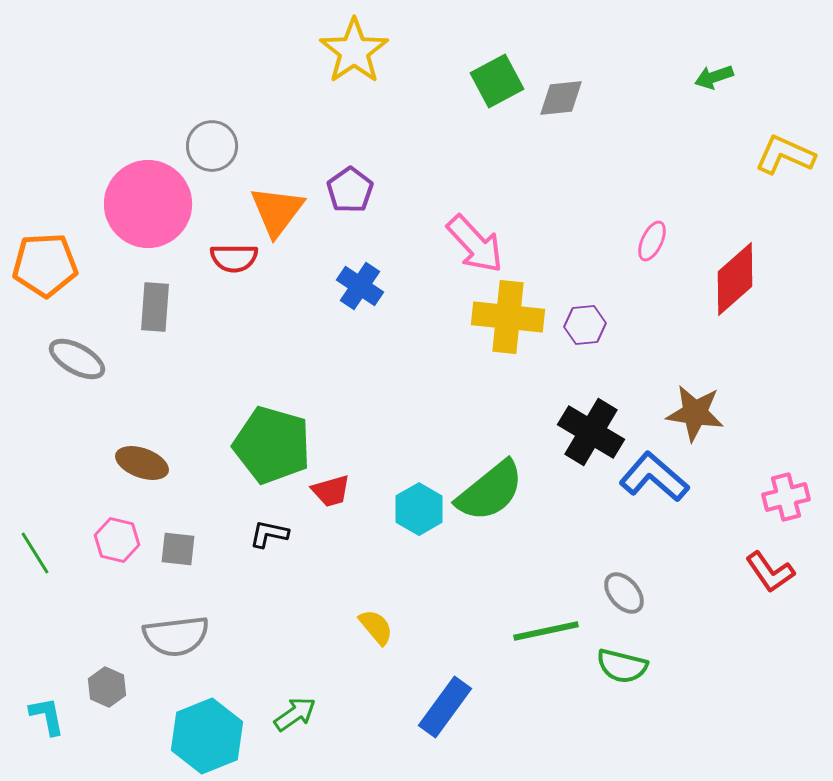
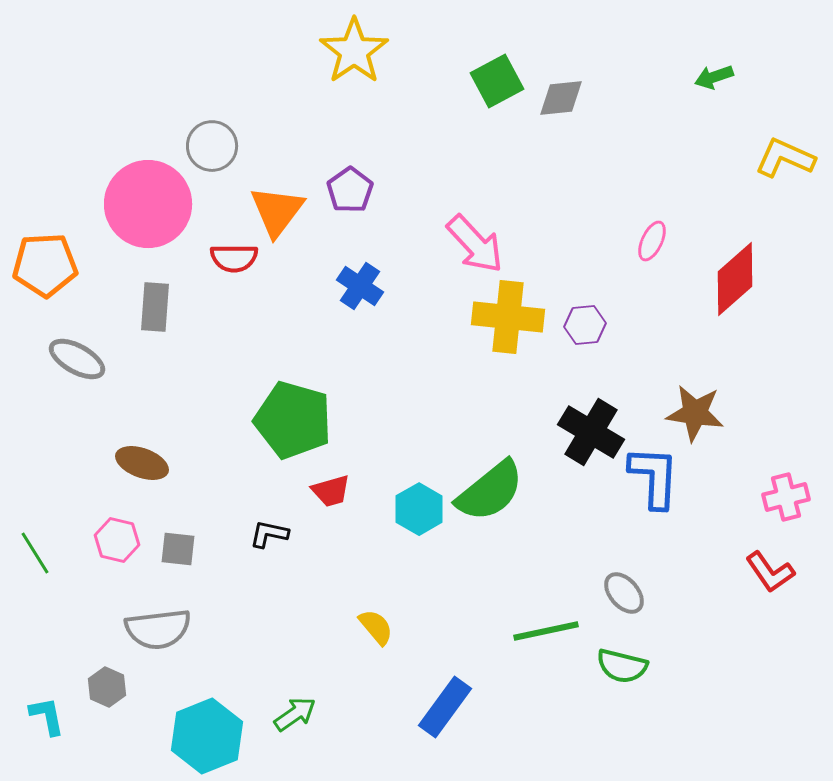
yellow L-shape at (785, 155): moved 3 px down
green pentagon at (272, 445): moved 21 px right, 25 px up
blue L-shape at (654, 477): rotated 52 degrees clockwise
gray semicircle at (176, 636): moved 18 px left, 7 px up
